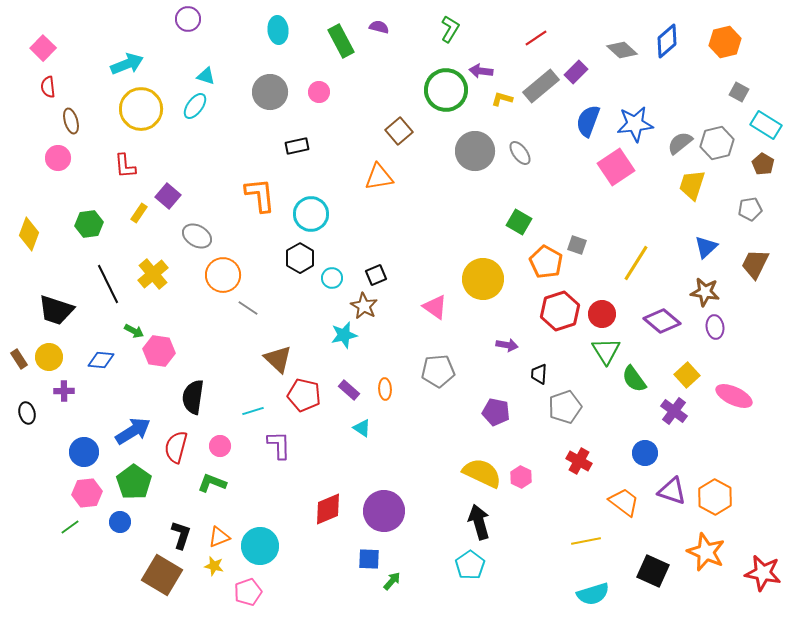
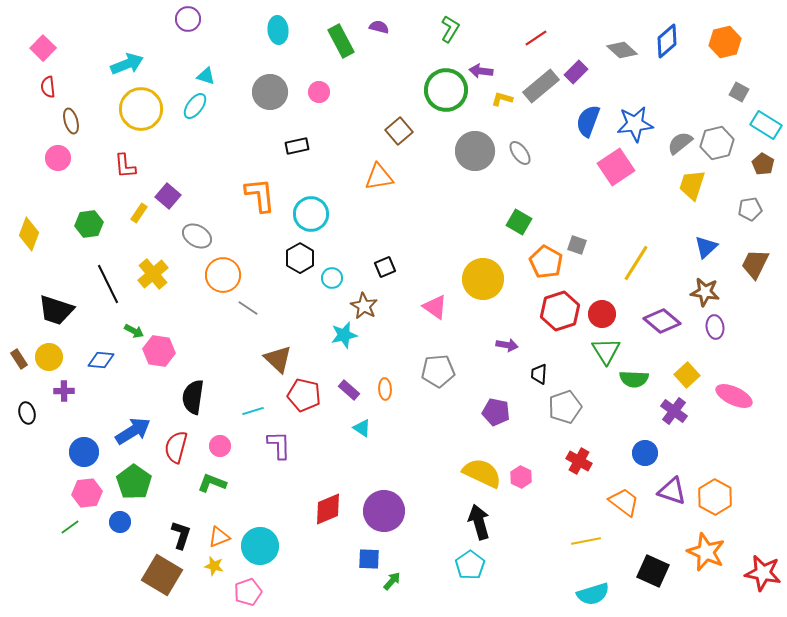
black square at (376, 275): moved 9 px right, 8 px up
green semicircle at (634, 379): rotated 52 degrees counterclockwise
